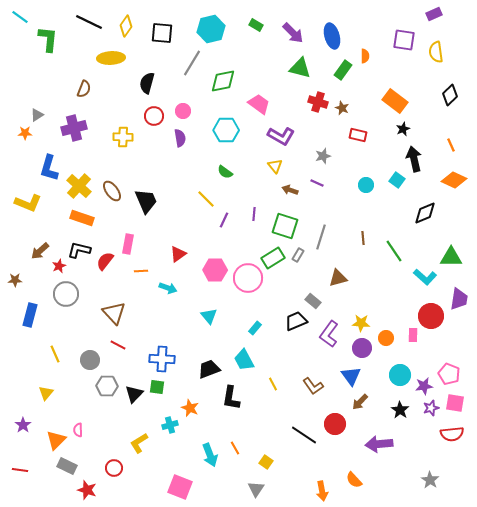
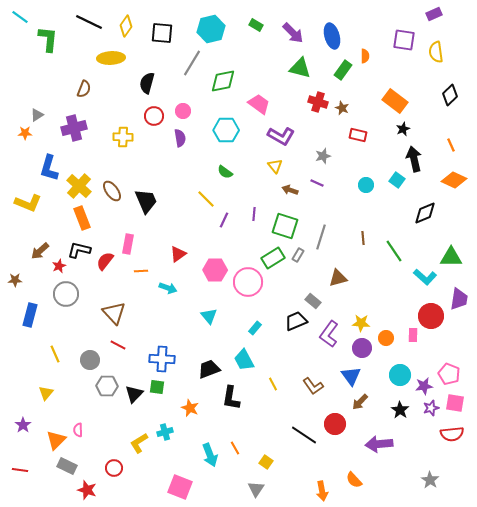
orange rectangle at (82, 218): rotated 50 degrees clockwise
pink circle at (248, 278): moved 4 px down
cyan cross at (170, 425): moved 5 px left, 7 px down
